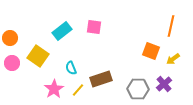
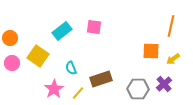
orange square: rotated 18 degrees counterclockwise
yellow line: moved 3 px down
